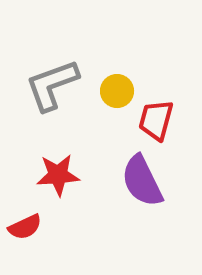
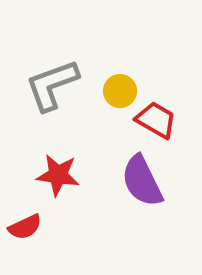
yellow circle: moved 3 px right
red trapezoid: rotated 105 degrees clockwise
red star: rotated 12 degrees clockwise
